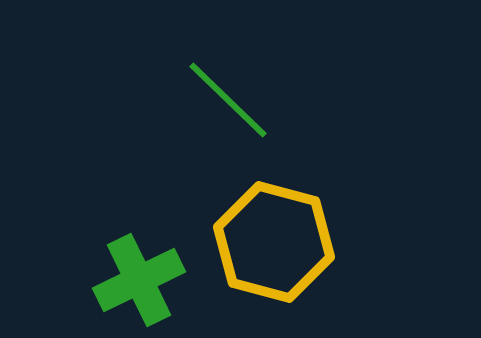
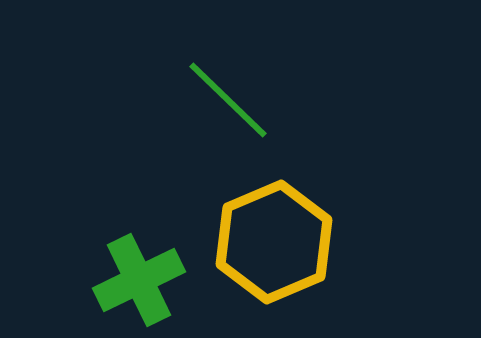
yellow hexagon: rotated 22 degrees clockwise
